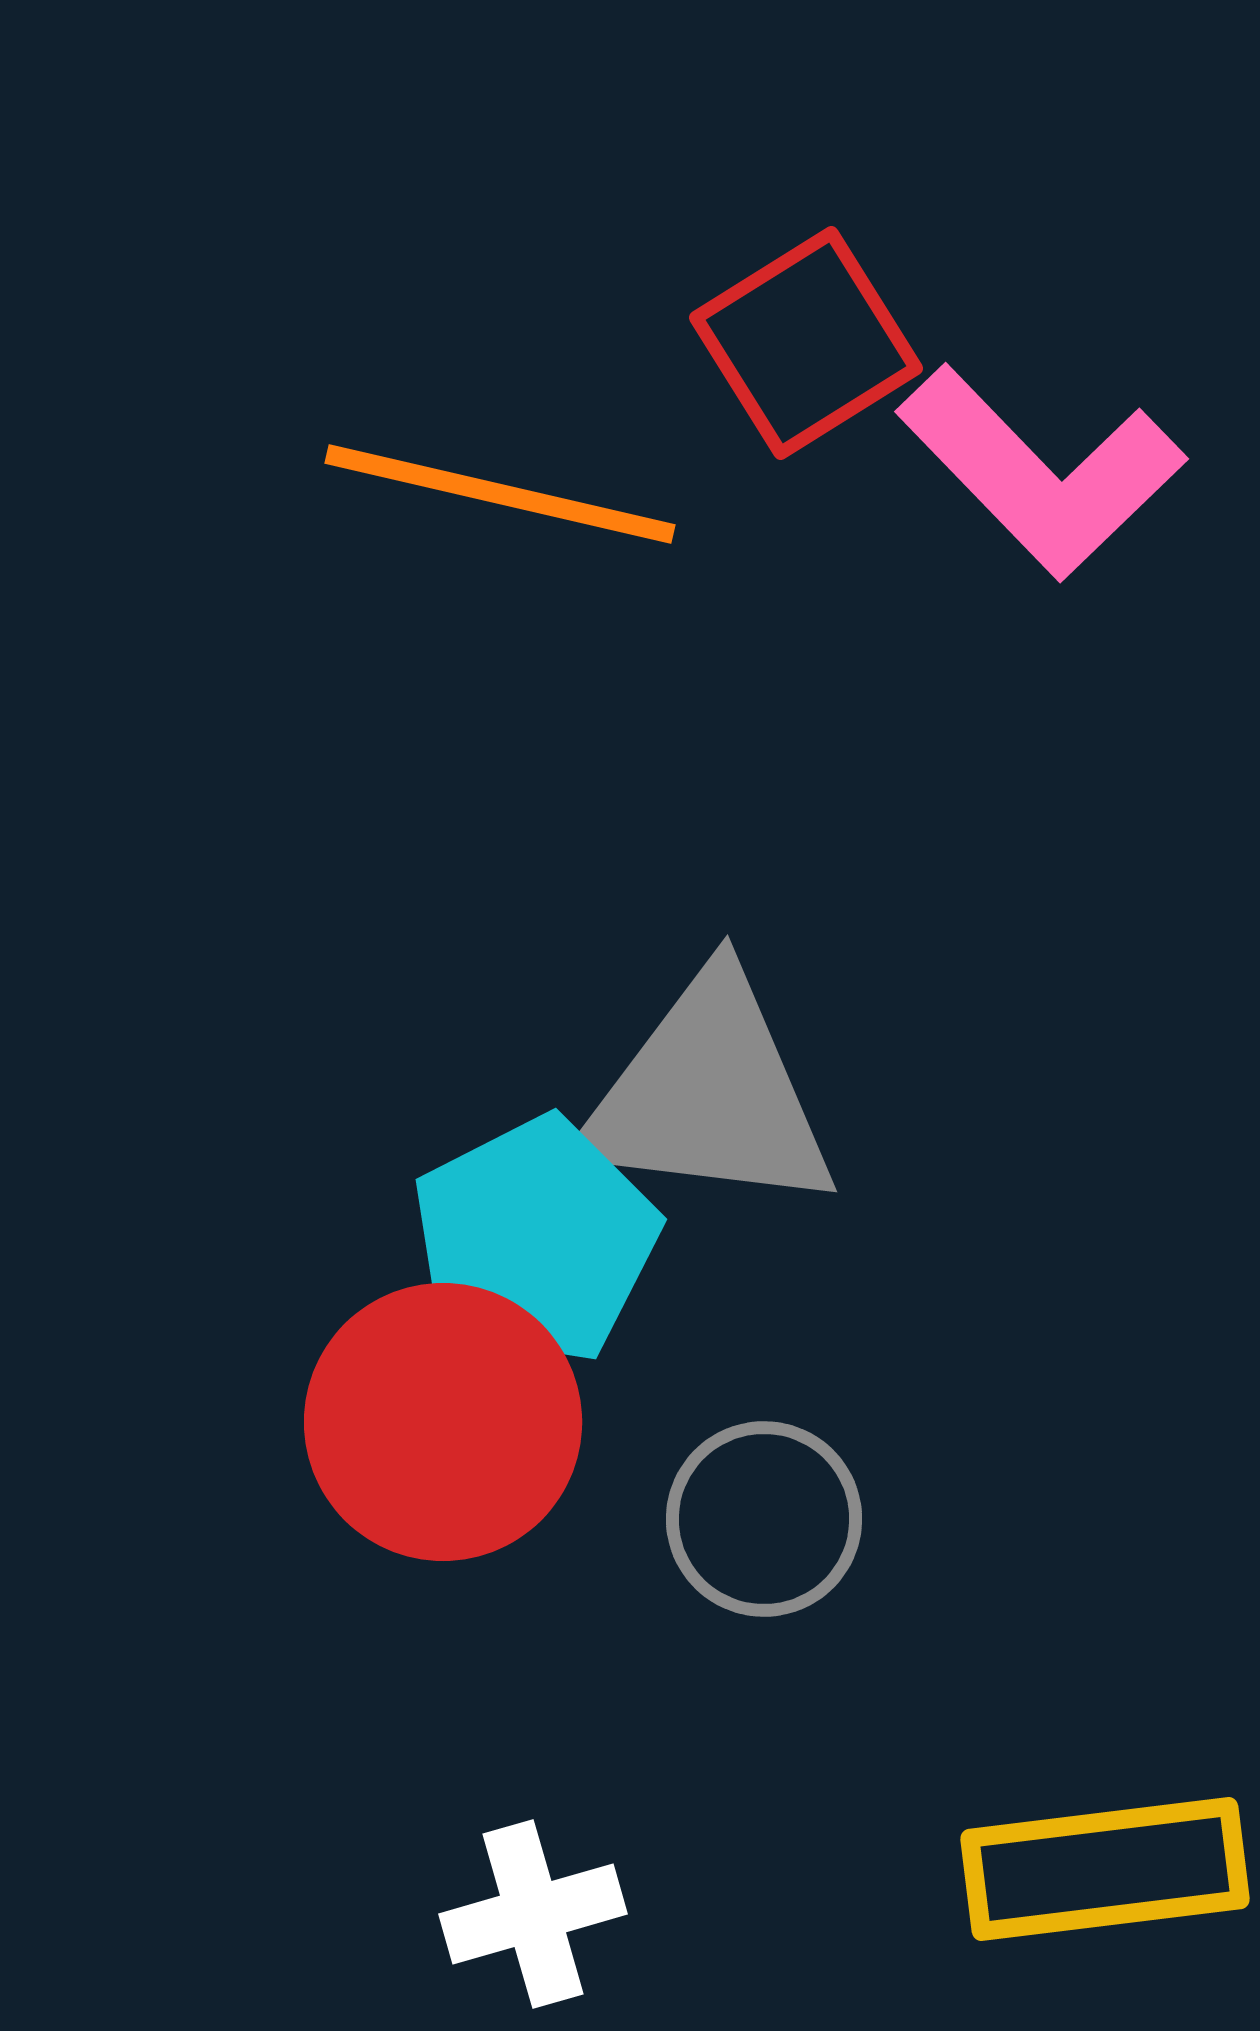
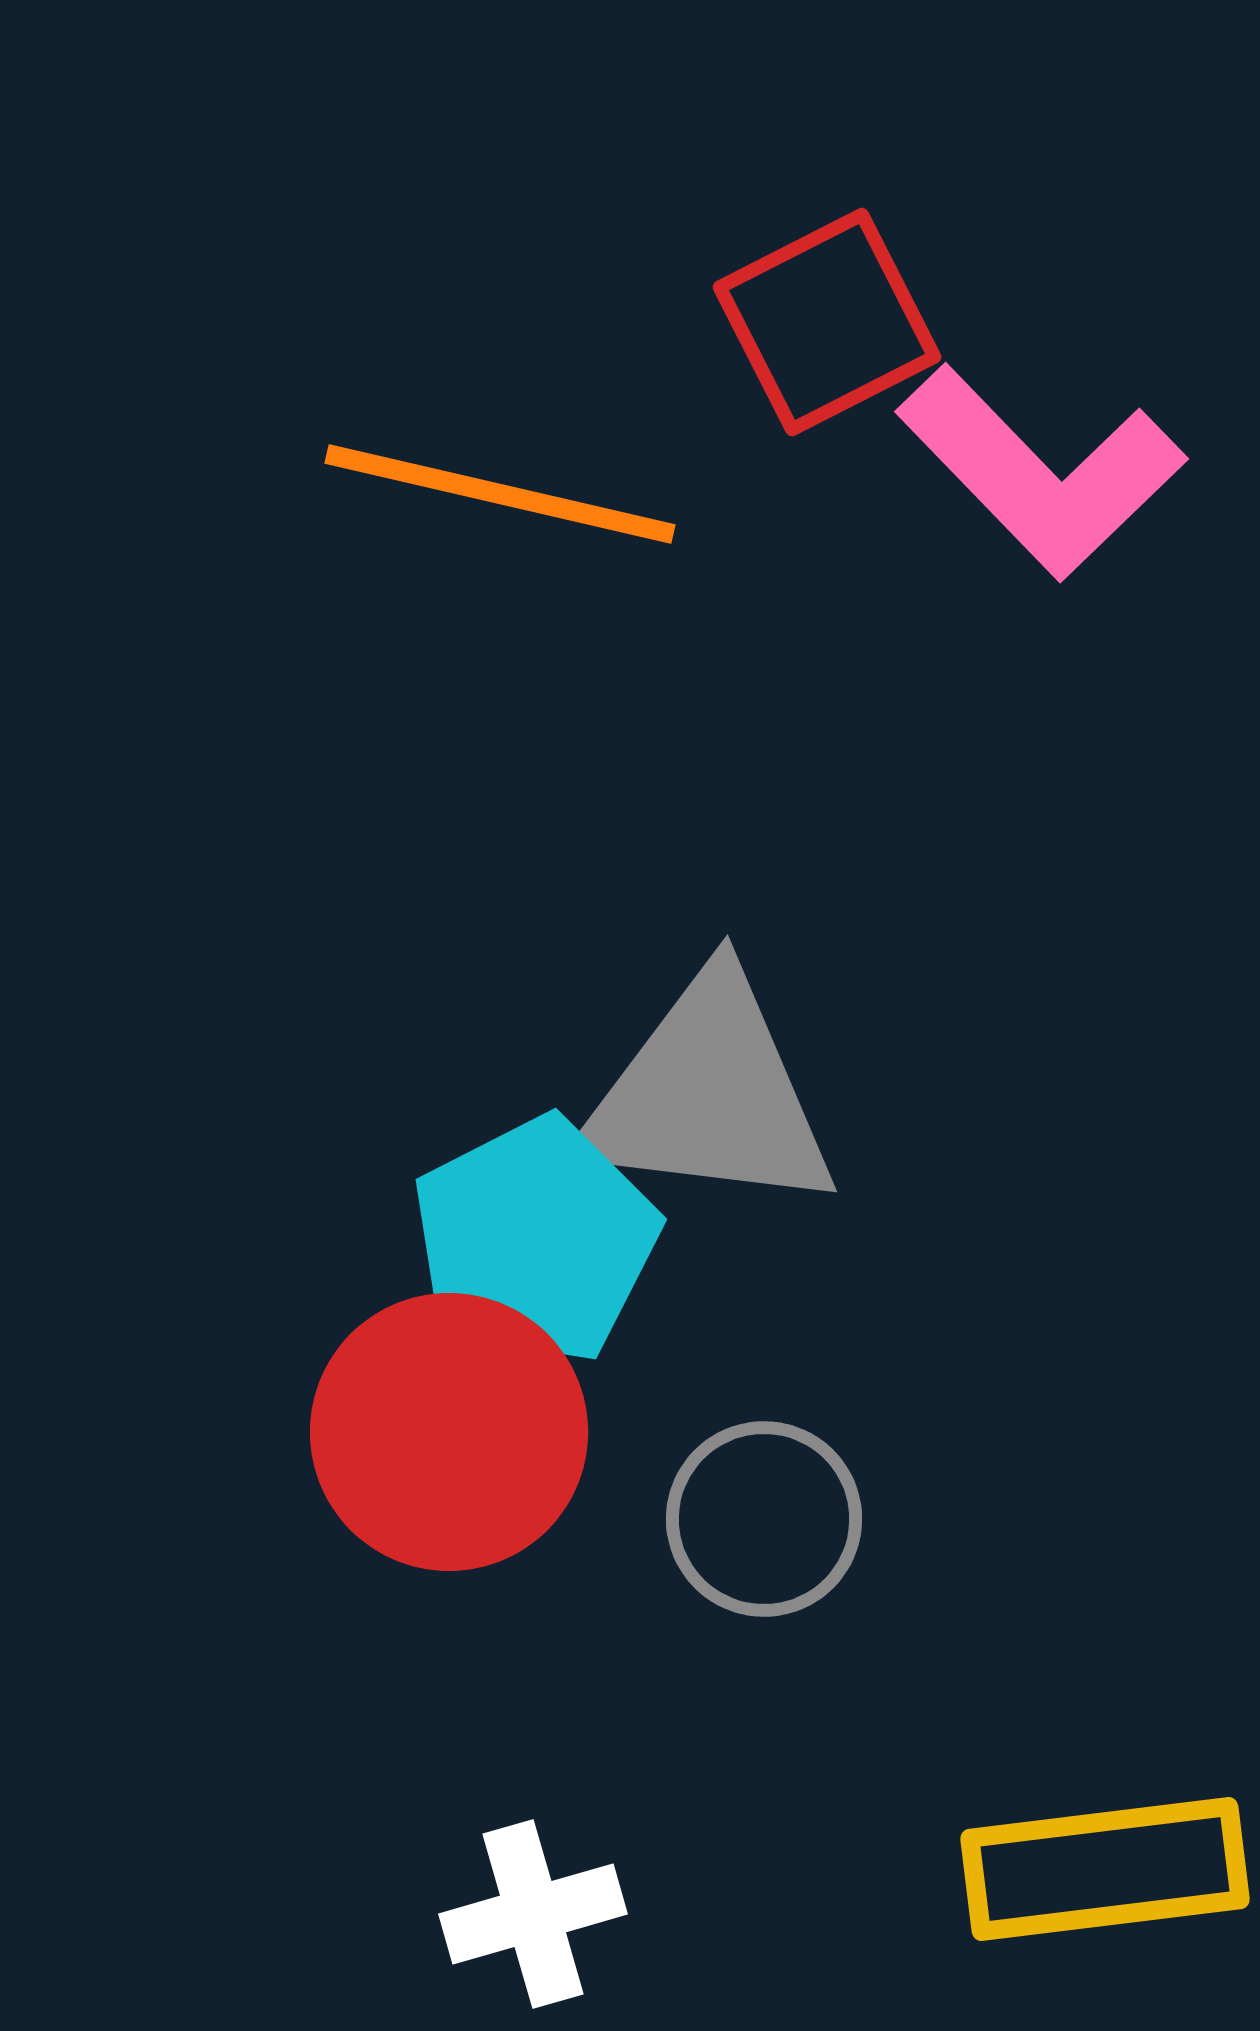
red square: moved 21 px right, 21 px up; rotated 5 degrees clockwise
red circle: moved 6 px right, 10 px down
